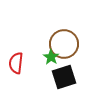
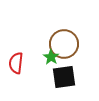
black square: rotated 10 degrees clockwise
